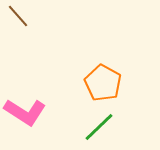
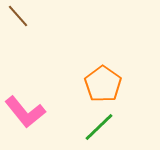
orange pentagon: moved 1 px down; rotated 6 degrees clockwise
pink L-shape: rotated 18 degrees clockwise
